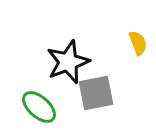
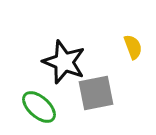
yellow semicircle: moved 5 px left, 4 px down
black star: moved 4 px left; rotated 30 degrees counterclockwise
